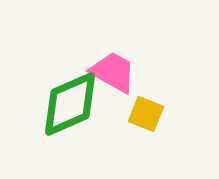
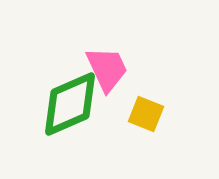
pink trapezoid: moved 6 px left, 3 px up; rotated 36 degrees clockwise
